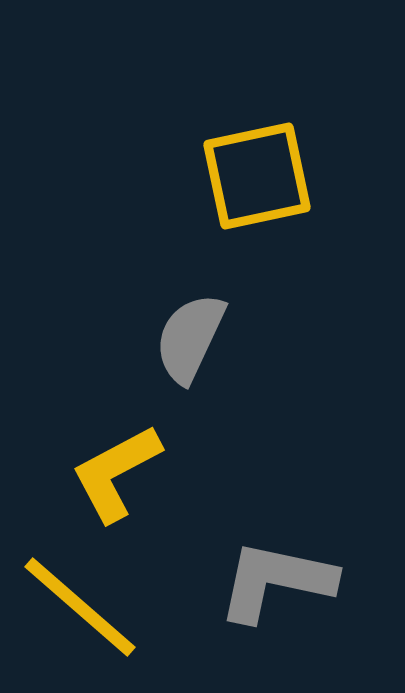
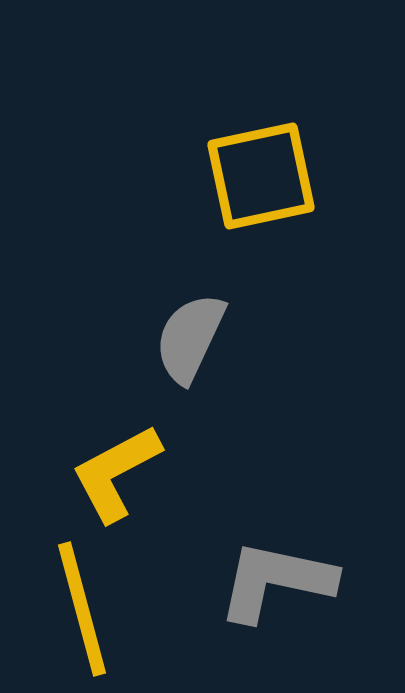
yellow square: moved 4 px right
yellow line: moved 2 px right, 2 px down; rotated 34 degrees clockwise
